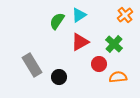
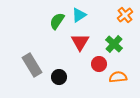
red triangle: rotated 30 degrees counterclockwise
